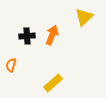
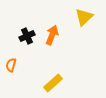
black cross: rotated 21 degrees counterclockwise
